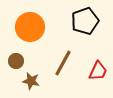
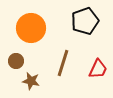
orange circle: moved 1 px right, 1 px down
brown line: rotated 12 degrees counterclockwise
red trapezoid: moved 2 px up
